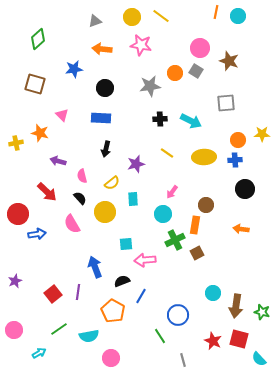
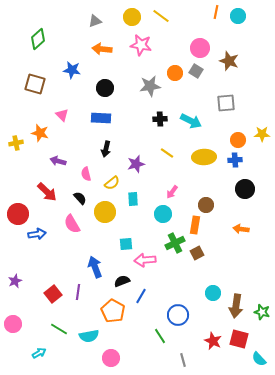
blue star at (74, 69): moved 2 px left, 1 px down; rotated 18 degrees clockwise
pink semicircle at (82, 176): moved 4 px right, 2 px up
green cross at (175, 240): moved 3 px down
green line at (59, 329): rotated 66 degrees clockwise
pink circle at (14, 330): moved 1 px left, 6 px up
